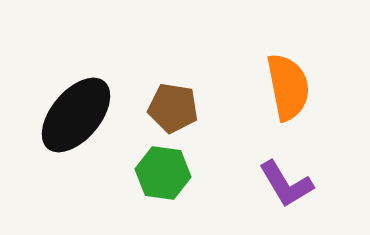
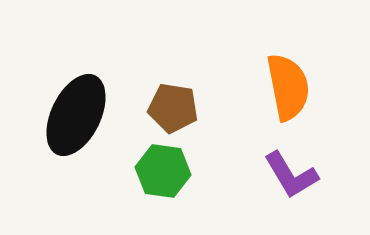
black ellipse: rotated 14 degrees counterclockwise
green hexagon: moved 2 px up
purple L-shape: moved 5 px right, 9 px up
